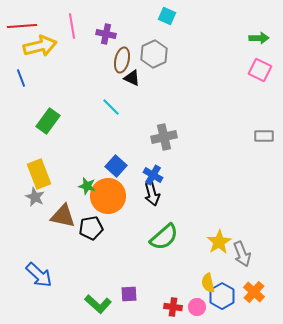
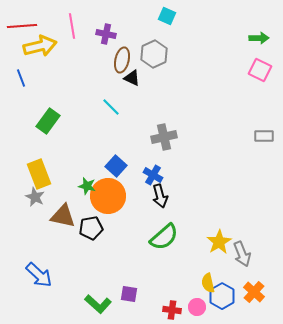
black arrow: moved 8 px right, 2 px down
purple square: rotated 12 degrees clockwise
red cross: moved 1 px left, 3 px down
